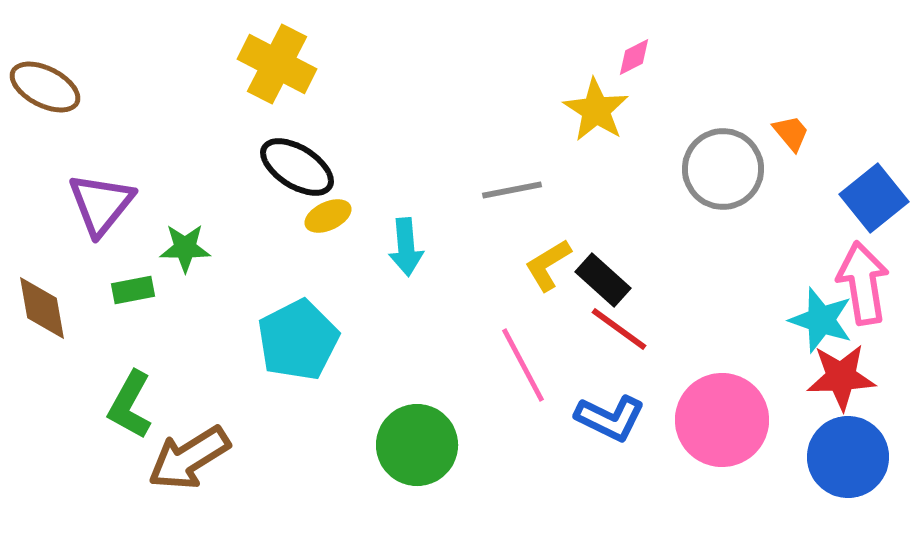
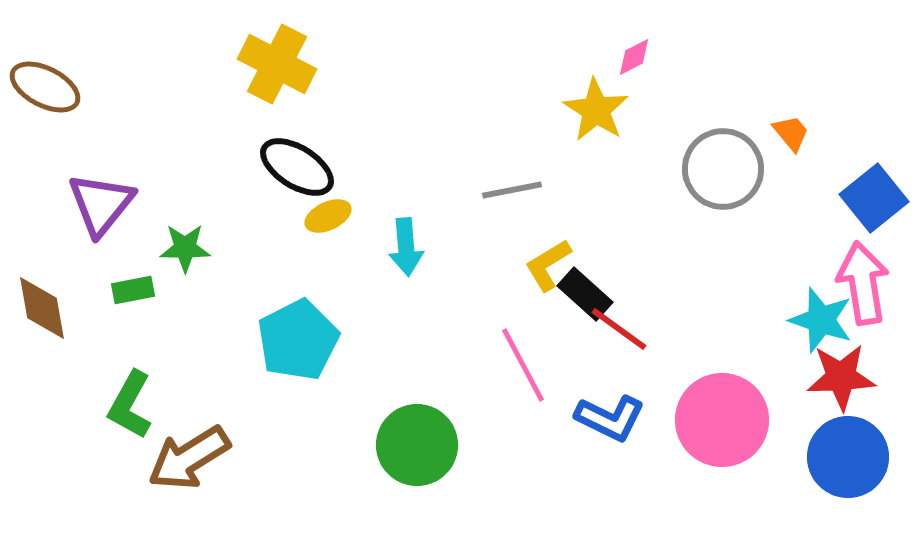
black rectangle: moved 18 px left, 14 px down
